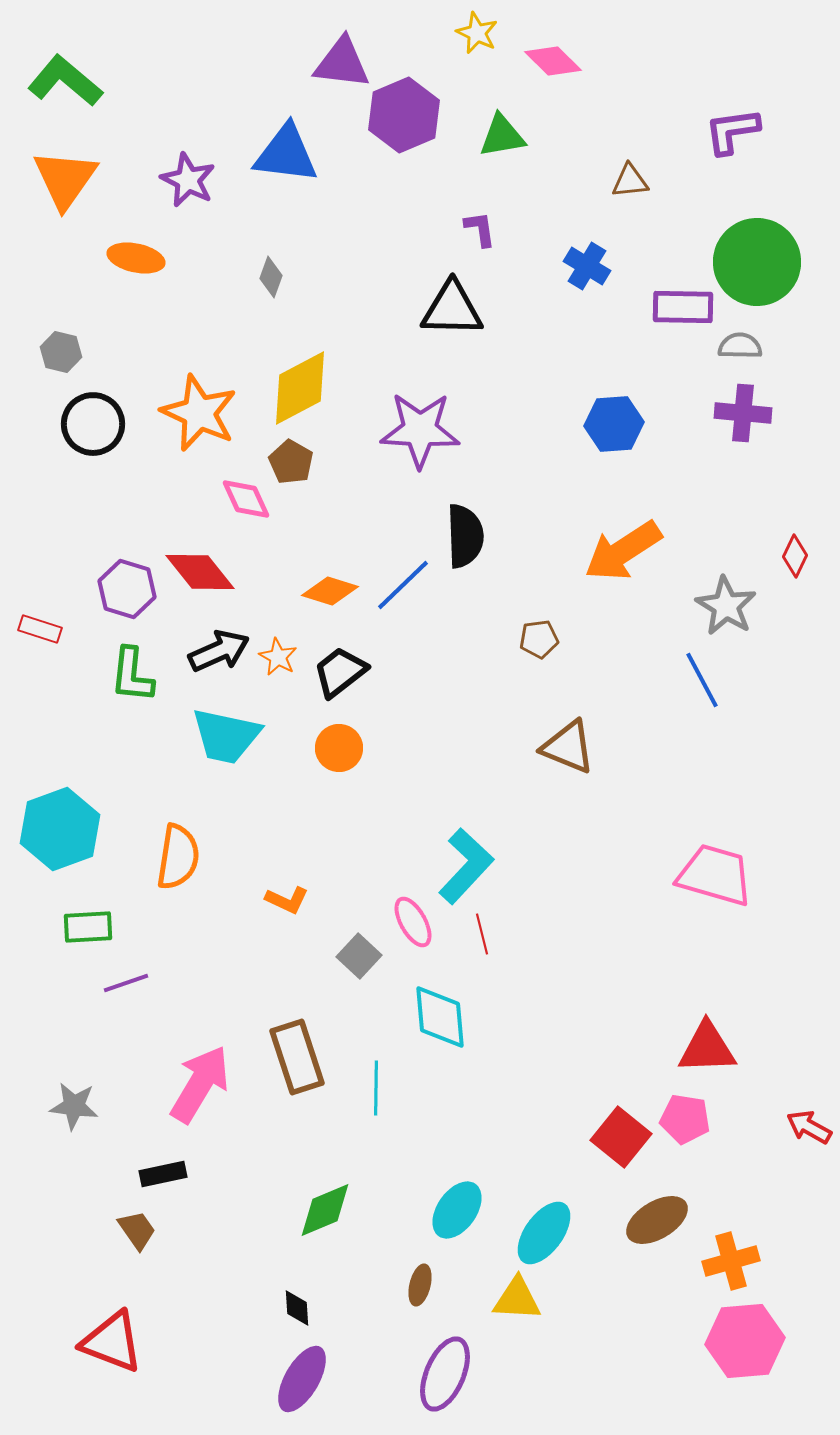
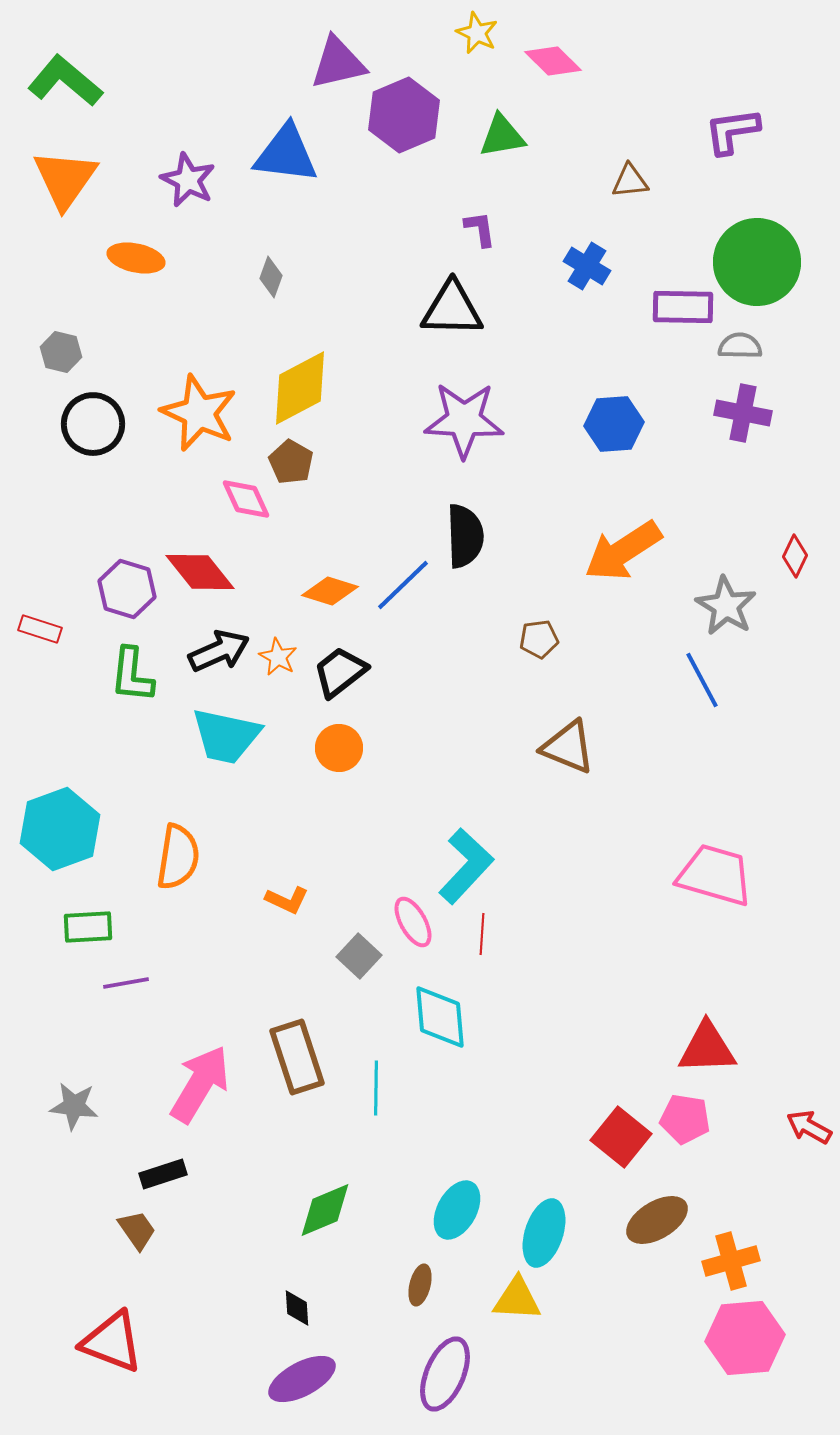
purple triangle at (342, 63): moved 4 px left; rotated 20 degrees counterclockwise
purple cross at (743, 413): rotated 6 degrees clockwise
purple star at (420, 430): moved 44 px right, 10 px up
red line at (482, 934): rotated 18 degrees clockwise
purple line at (126, 983): rotated 9 degrees clockwise
black rectangle at (163, 1174): rotated 6 degrees counterclockwise
cyan ellipse at (457, 1210): rotated 6 degrees counterclockwise
cyan ellipse at (544, 1233): rotated 18 degrees counterclockwise
pink hexagon at (745, 1341): moved 3 px up
purple ellipse at (302, 1379): rotated 32 degrees clockwise
